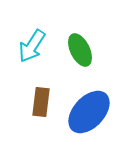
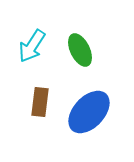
brown rectangle: moved 1 px left
